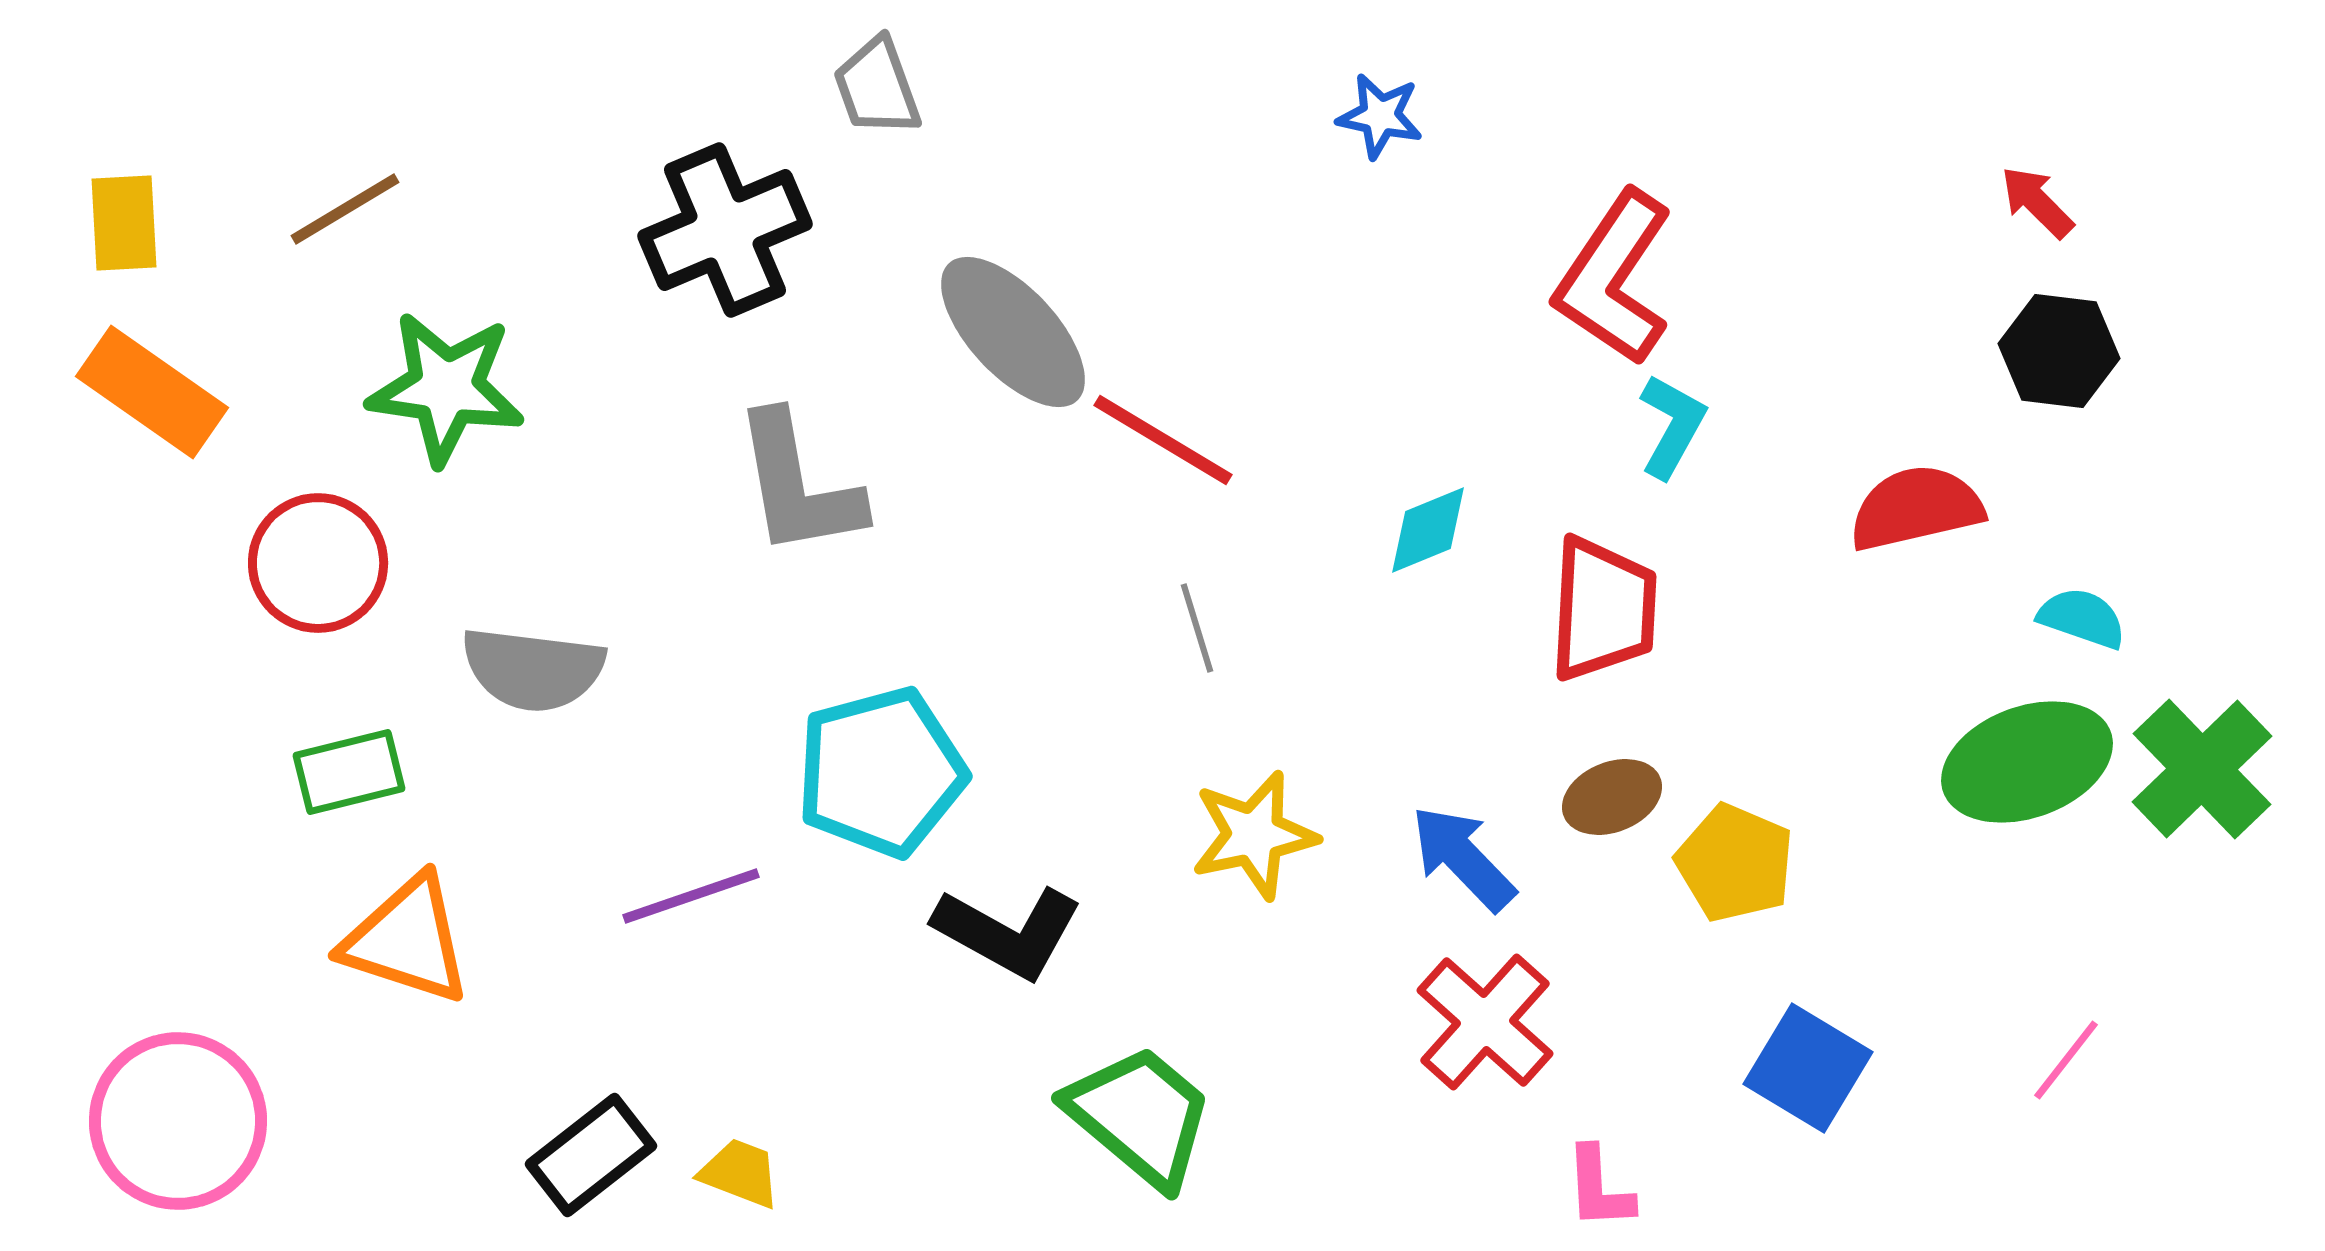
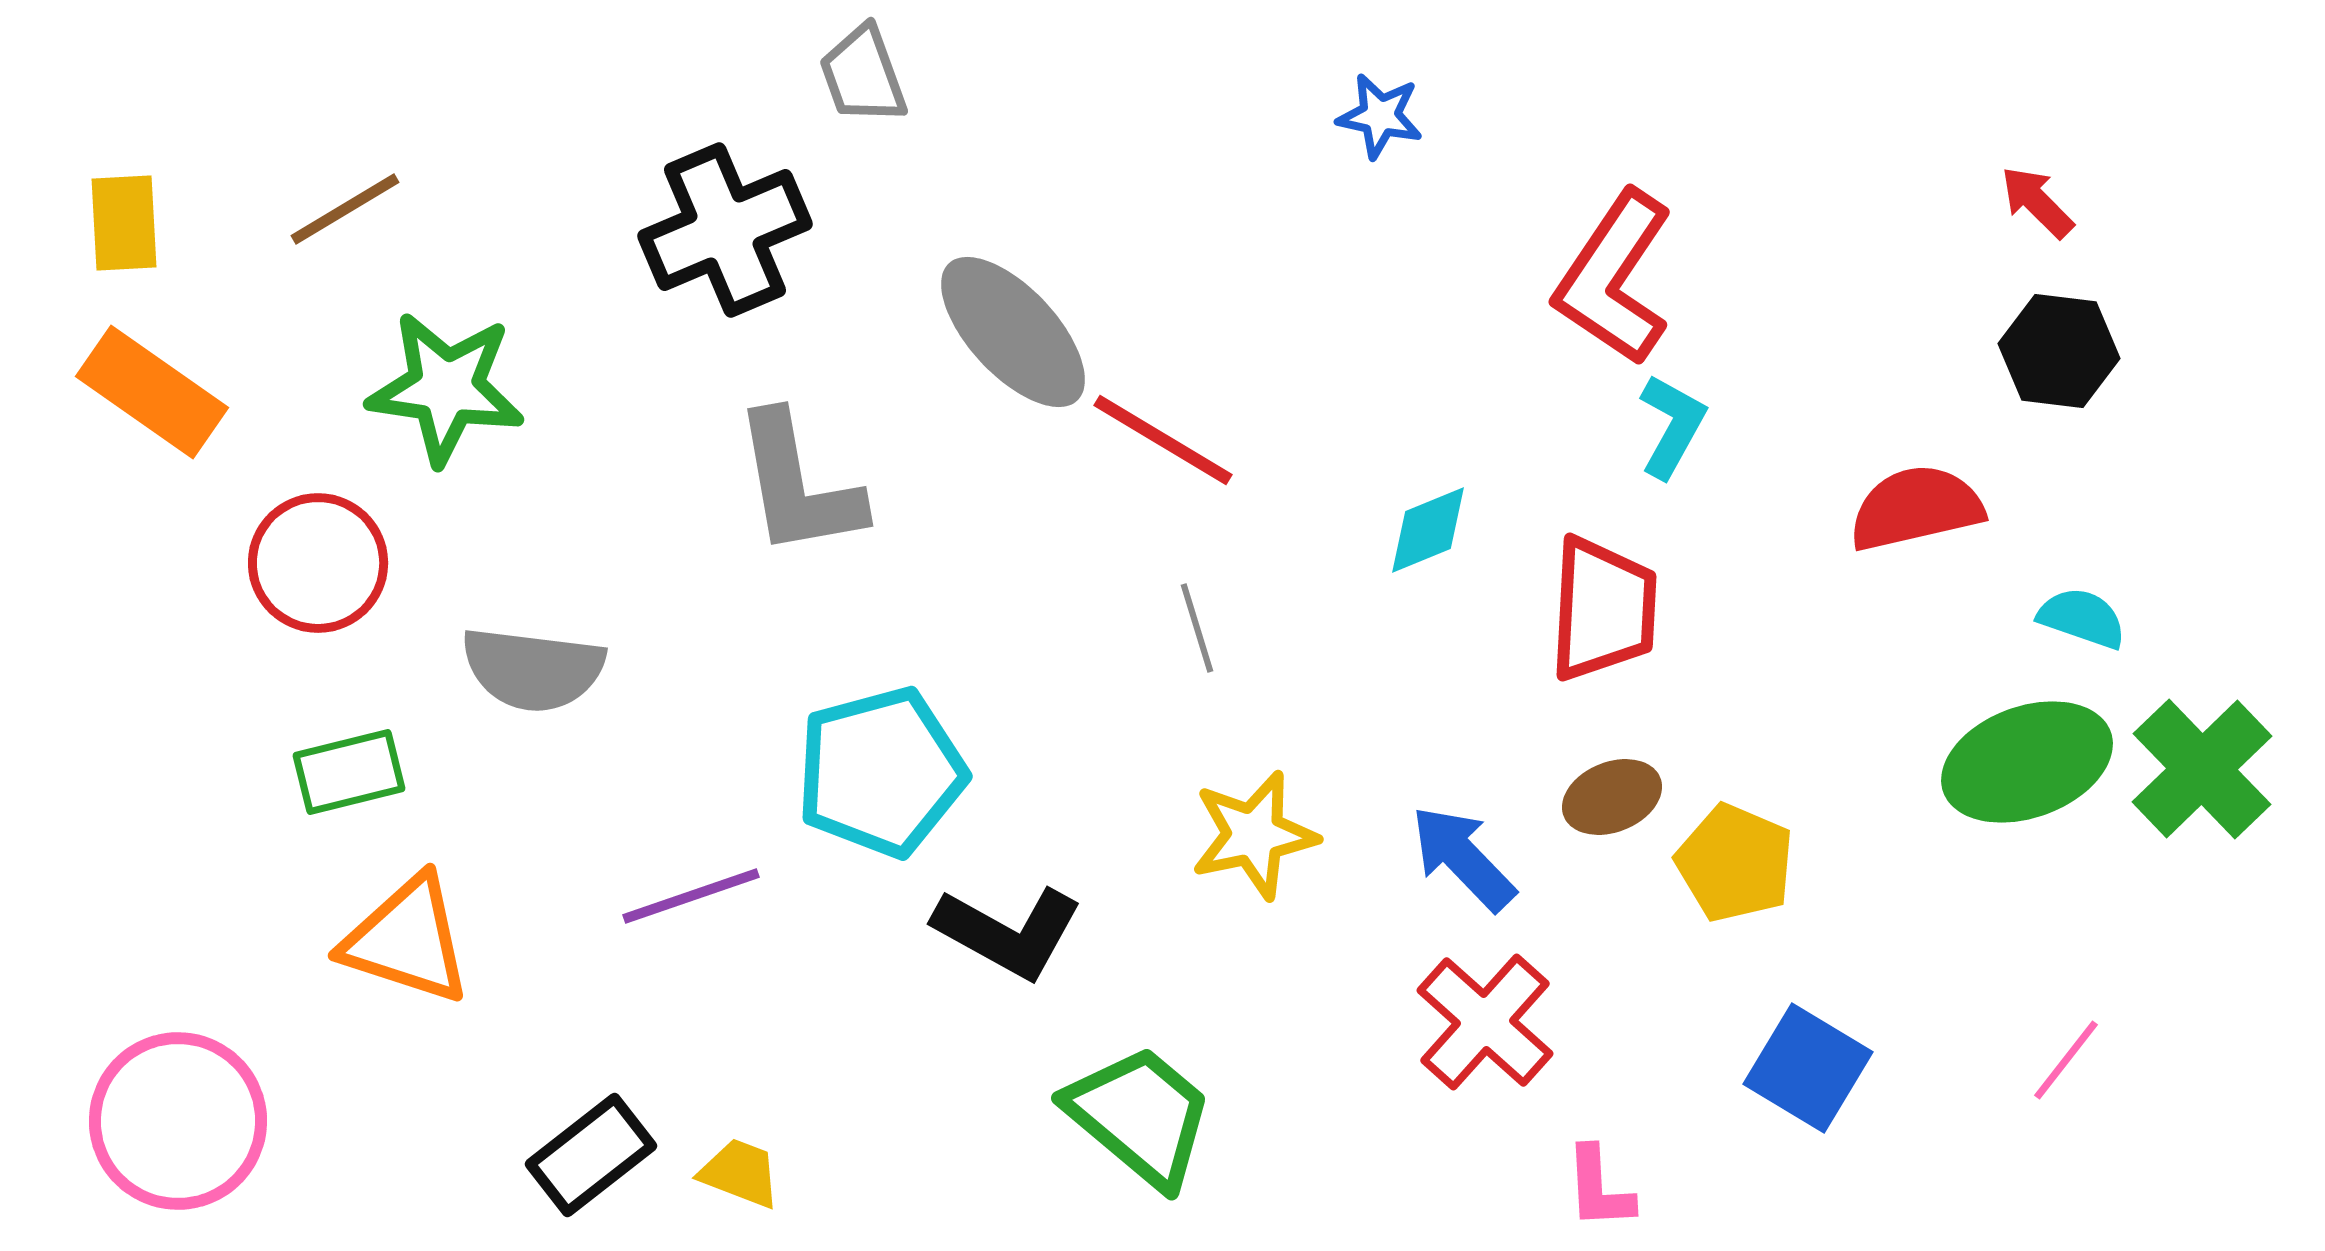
gray trapezoid: moved 14 px left, 12 px up
